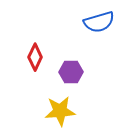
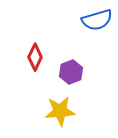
blue semicircle: moved 2 px left, 2 px up
purple hexagon: rotated 20 degrees counterclockwise
